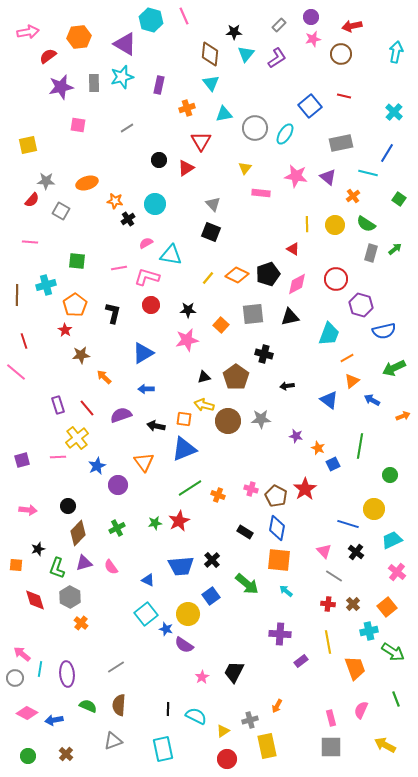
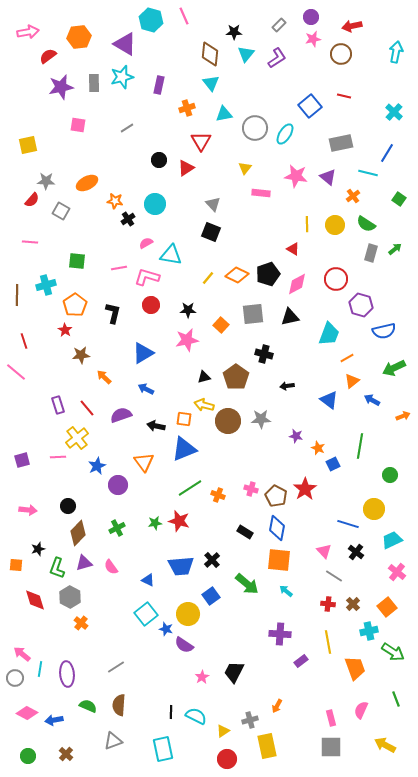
orange ellipse at (87, 183): rotated 10 degrees counterclockwise
blue arrow at (146, 389): rotated 28 degrees clockwise
red star at (179, 521): rotated 30 degrees counterclockwise
black line at (168, 709): moved 3 px right, 3 px down
